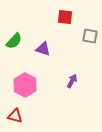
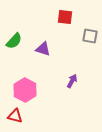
pink hexagon: moved 5 px down
